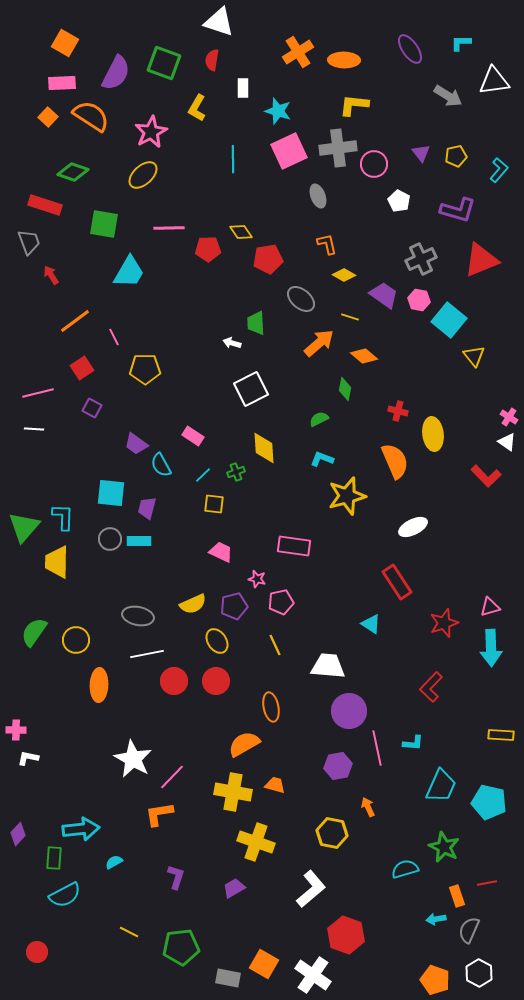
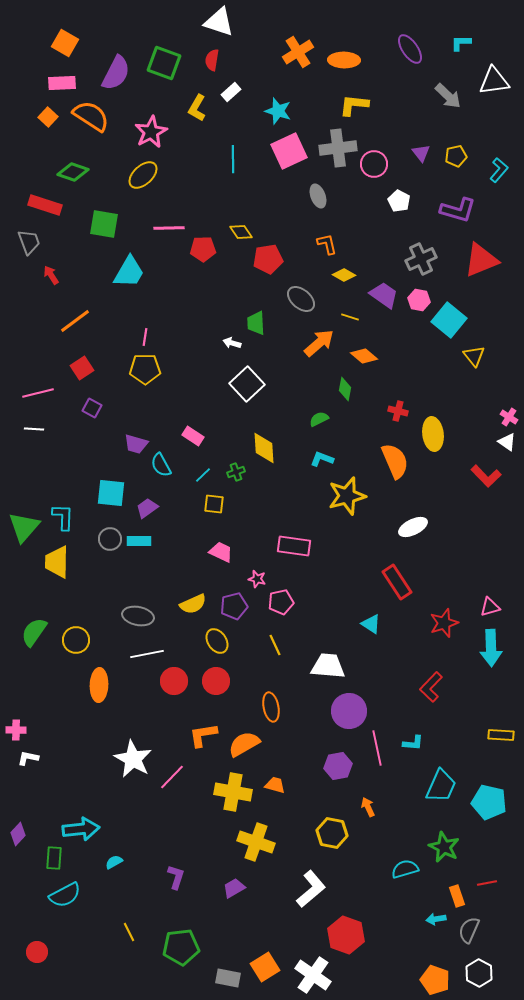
white rectangle at (243, 88): moved 12 px left, 4 px down; rotated 48 degrees clockwise
gray arrow at (448, 96): rotated 12 degrees clockwise
red pentagon at (208, 249): moved 5 px left
pink line at (114, 337): moved 31 px right; rotated 36 degrees clockwise
white square at (251, 389): moved 4 px left, 5 px up; rotated 16 degrees counterclockwise
purple trapezoid at (136, 444): rotated 20 degrees counterclockwise
purple trapezoid at (147, 508): rotated 40 degrees clockwise
orange L-shape at (159, 814): moved 44 px right, 79 px up
yellow line at (129, 932): rotated 36 degrees clockwise
orange square at (264, 964): moved 1 px right, 3 px down; rotated 28 degrees clockwise
